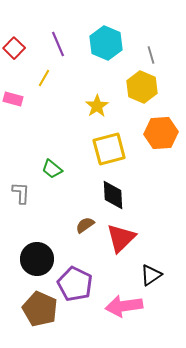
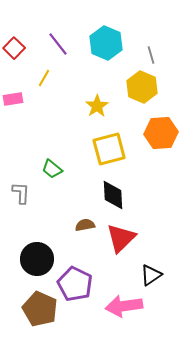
purple line: rotated 15 degrees counterclockwise
pink rectangle: rotated 24 degrees counterclockwise
brown semicircle: rotated 24 degrees clockwise
